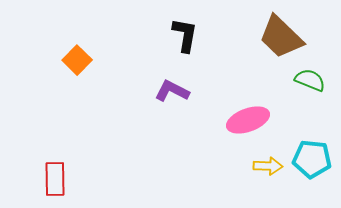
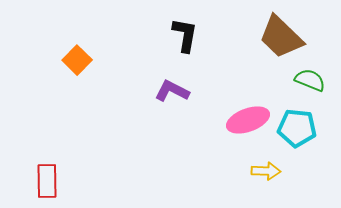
cyan pentagon: moved 15 px left, 31 px up
yellow arrow: moved 2 px left, 5 px down
red rectangle: moved 8 px left, 2 px down
